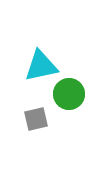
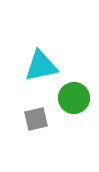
green circle: moved 5 px right, 4 px down
